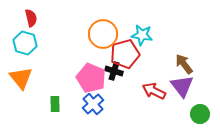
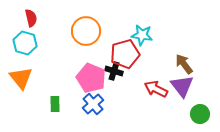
orange circle: moved 17 px left, 3 px up
red arrow: moved 2 px right, 2 px up
